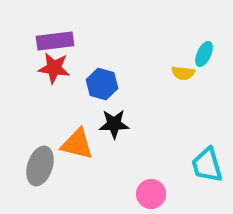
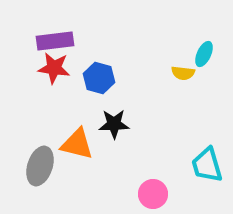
blue hexagon: moved 3 px left, 6 px up
pink circle: moved 2 px right
